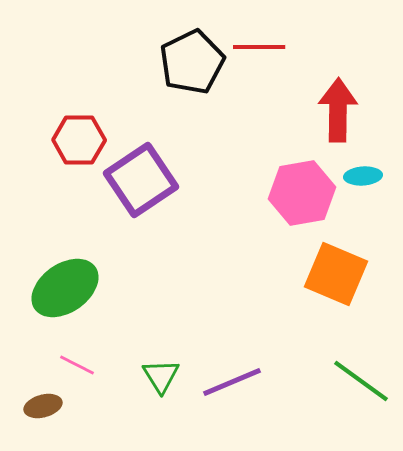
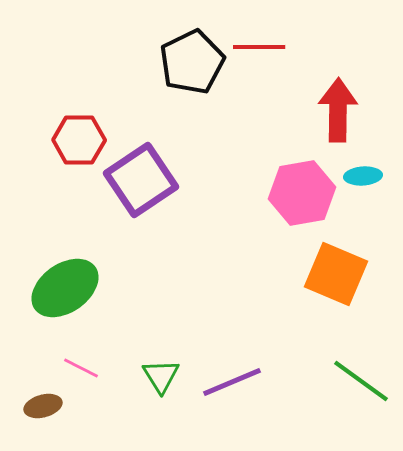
pink line: moved 4 px right, 3 px down
